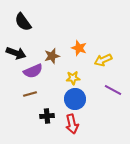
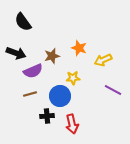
blue circle: moved 15 px left, 3 px up
